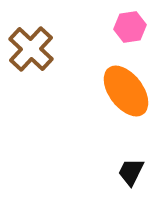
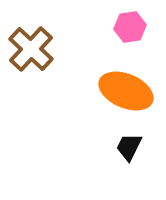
orange ellipse: rotated 30 degrees counterclockwise
black trapezoid: moved 2 px left, 25 px up
